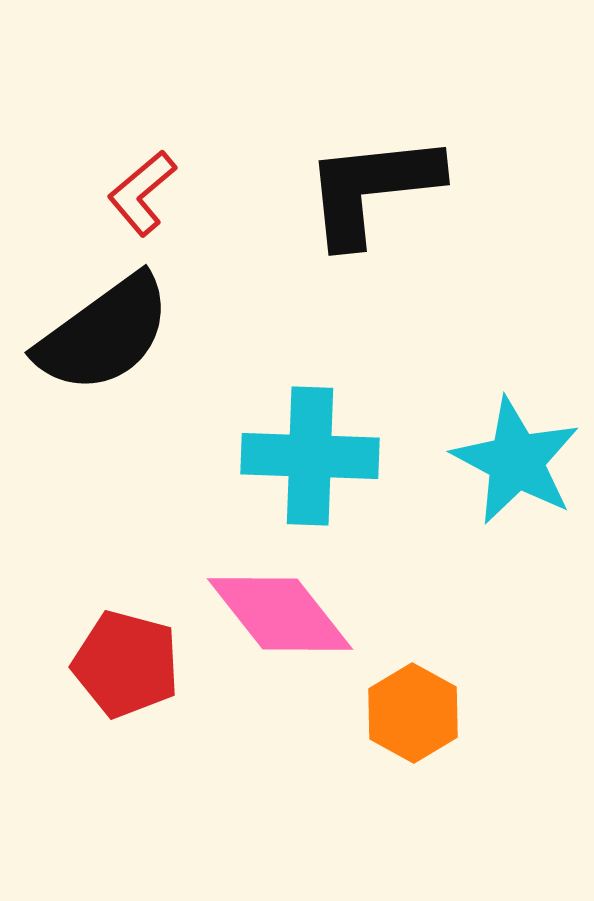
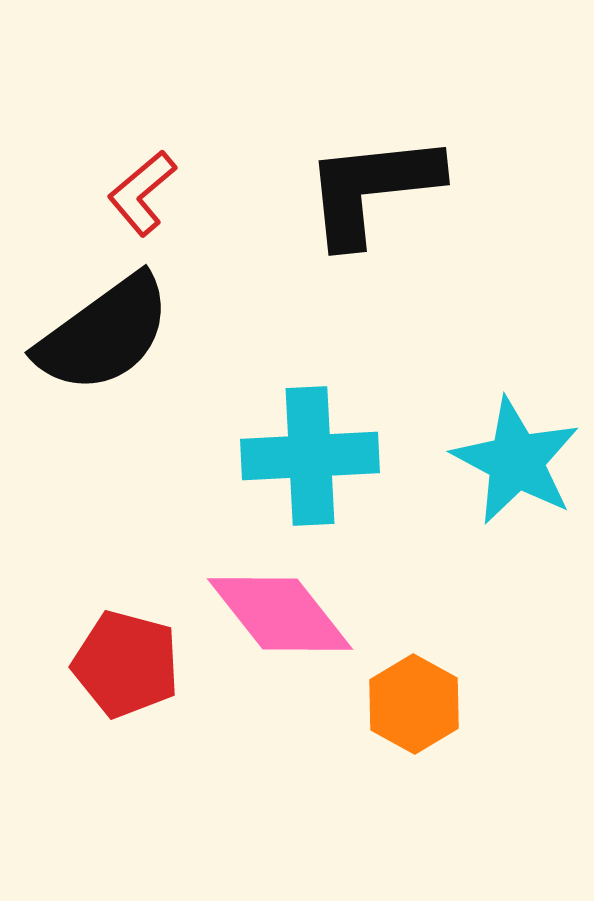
cyan cross: rotated 5 degrees counterclockwise
orange hexagon: moved 1 px right, 9 px up
